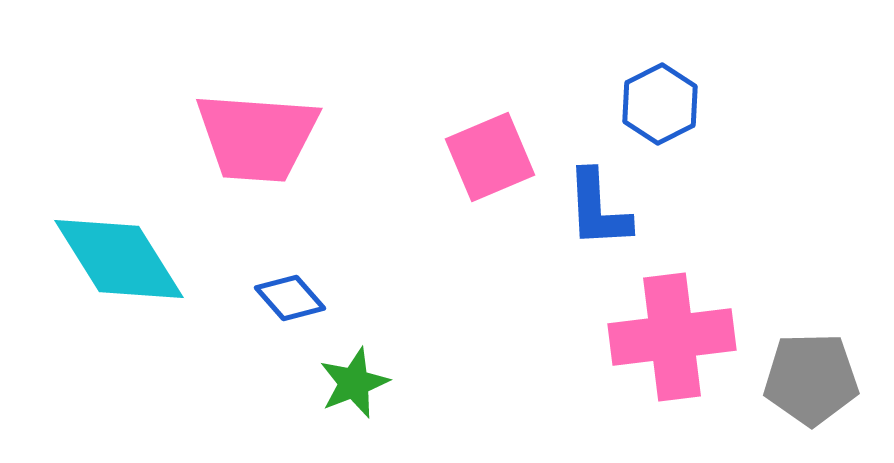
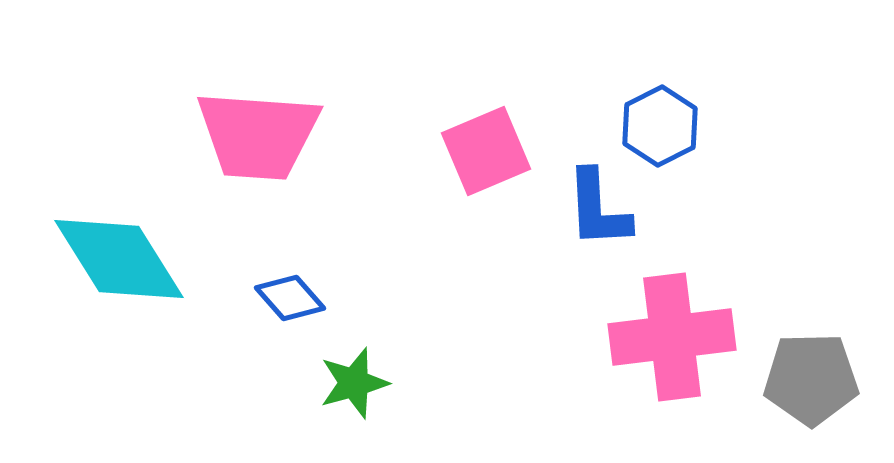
blue hexagon: moved 22 px down
pink trapezoid: moved 1 px right, 2 px up
pink square: moved 4 px left, 6 px up
green star: rotated 6 degrees clockwise
